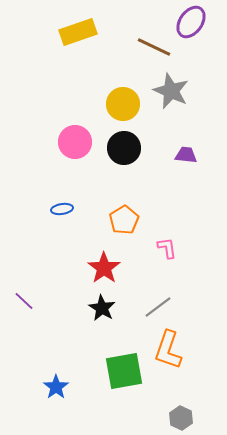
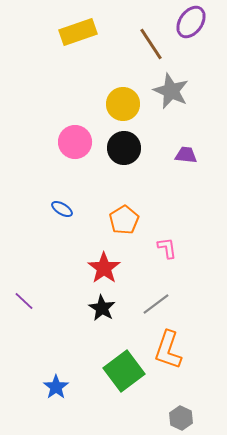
brown line: moved 3 px left, 3 px up; rotated 32 degrees clockwise
blue ellipse: rotated 40 degrees clockwise
gray line: moved 2 px left, 3 px up
green square: rotated 27 degrees counterclockwise
